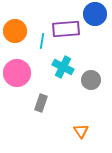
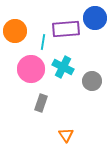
blue circle: moved 4 px down
cyan line: moved 1 px right, 1 px down
pink circle: moved 14 px right, 4 px up
gray circle: moved 1 px right, 1 px down
orange triangle: moved 15 px left, 4 px down
